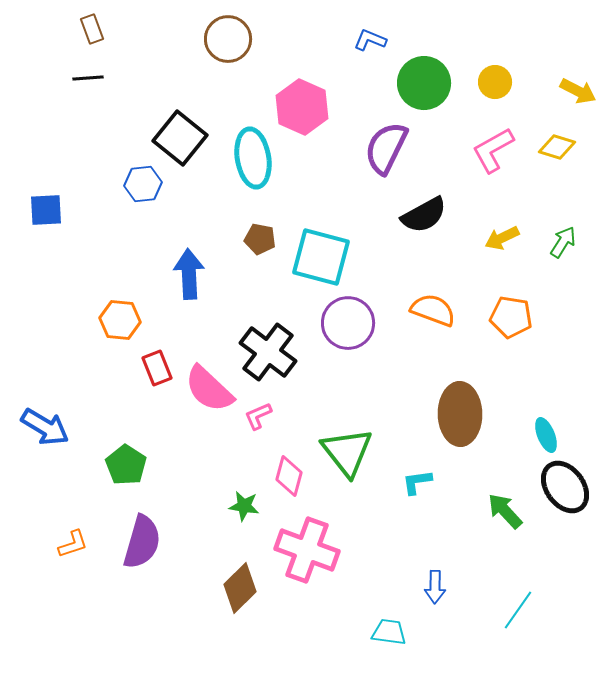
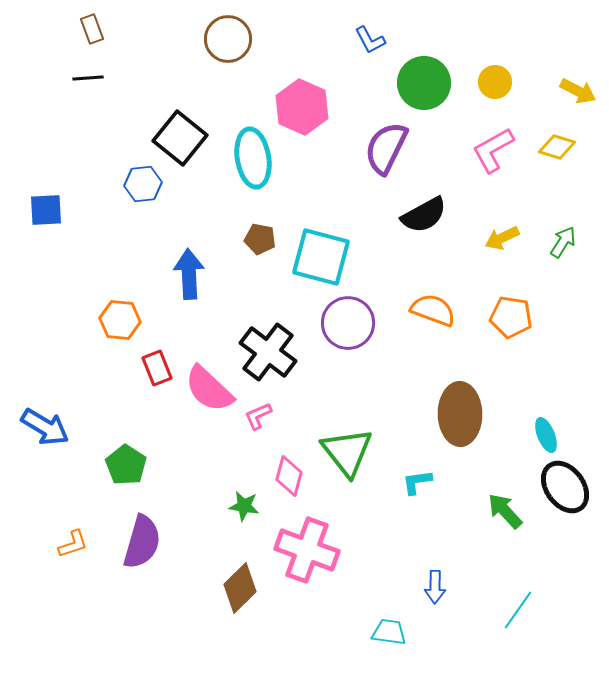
blue L-shape at (370, 40): rotated 140 degrees counterclockwise
